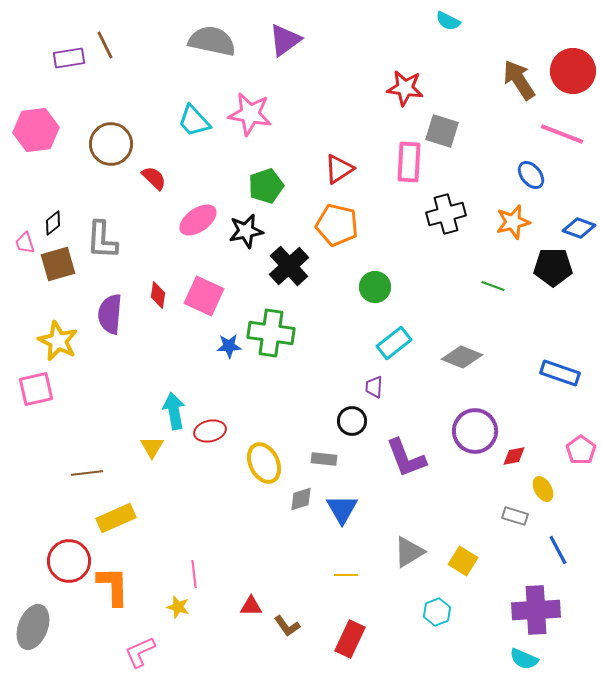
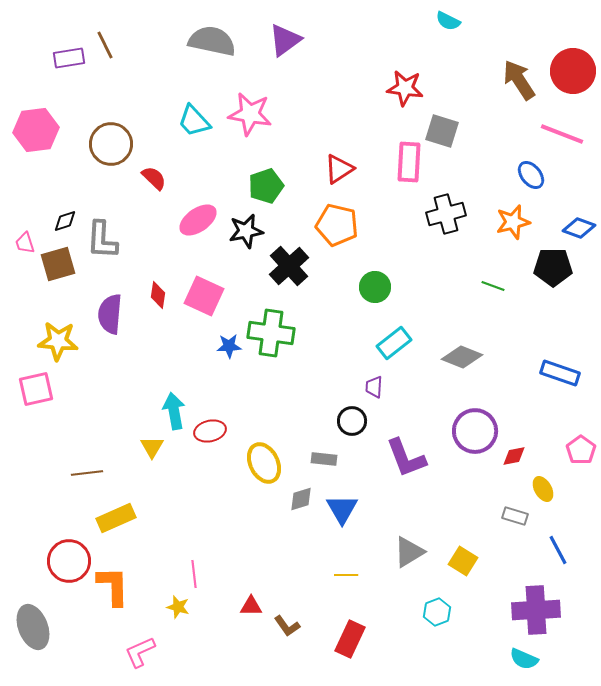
black diamond at (53, 223): moved 12 px right, 2 px up; rotated 20 degrees clockwise
yellow star at (58, 341): rotated 21 degrees counterclockwise
gray ellipse at (33, 627): rotated 42 degrees counterclockwise
